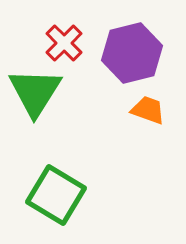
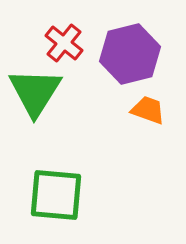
red cross: rotated 6 degrees counterclockwise
purple hexagon: moved 2 px left, 1 px down
green square: rotated 26 degrees counterclockwise
